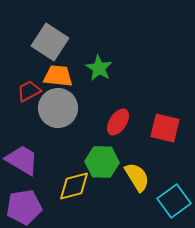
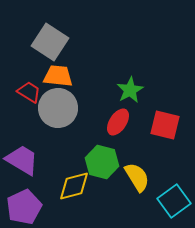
green star: moved 31 px right, 22 px down; rotated 12 degrees clockwise
red trapezoid: moved 1 px down; rotated 60 degrees clockwise
red square: moved 3 px up
green hexagon: rotated 12 degrees clockwise
purple pentagon: rotated 16 degrees counterclockwise
